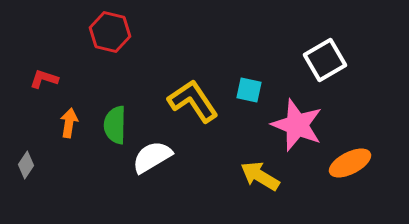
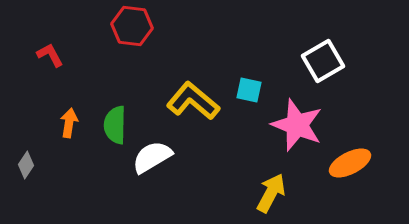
red hexagon: moved 22 px right, 6 px up; rotated 6 degrees counterclockwise
white square: moved 2 px left, 1 px down
red L-shape: moved 6 px right, 24 px up; rotated 44 degrees clockwise
yellow L-shape: rotated 16 degrees counterclockwise
yellow arrow: moved 11 px right, 17 px down; rotated 87 degrees clockwise
